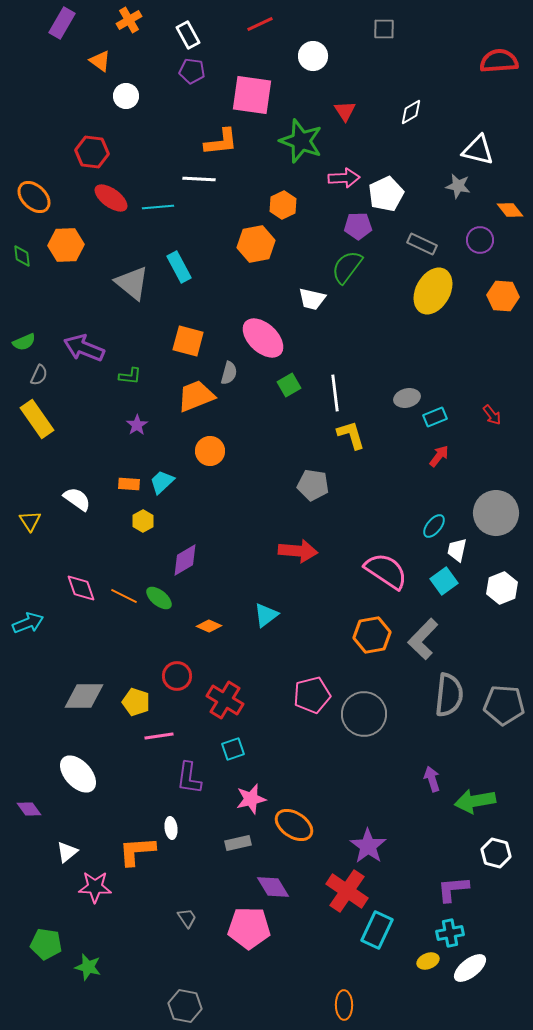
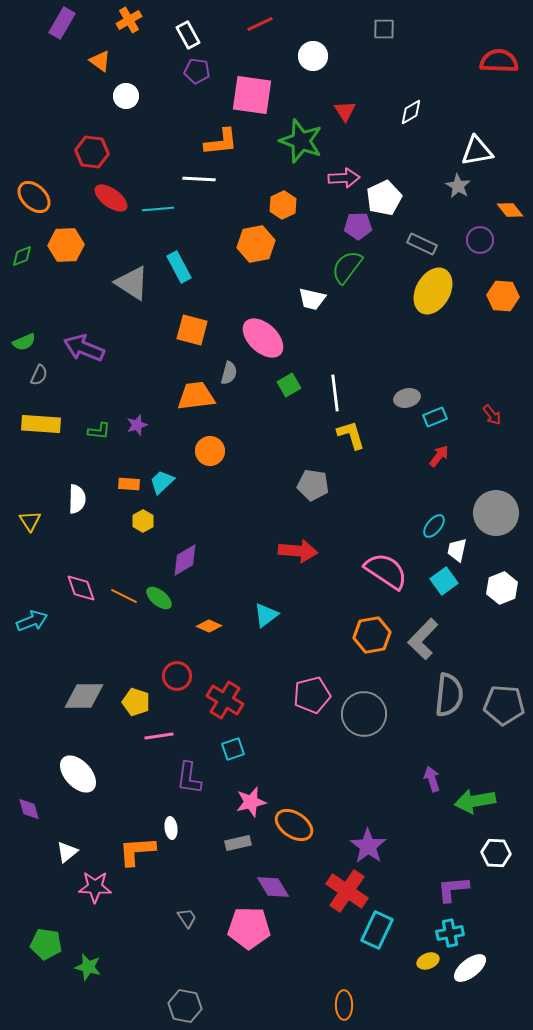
red semicircle at (499, 61): rotated 6 degrees clockwise
purple pentagon at (192, 71): moved 5 px right
white triangle at (478, 150): moved 1 px left, 1 px down; rotated 24 degrees counterclockwise
gray star at (458, 186): rotated 20 degrees clockwise
white pentagon at (386, 194): moved 2 px left, 4 px down
cyan line at (158, 207): moved 2 px down
green diamond at (22, 256): rotated 75 degrees clockwise
gray triangle at (132, 283): rotated 6 degrees counterclockwise
orange square at (188, 341): moved 4 px right, 11 px up
green L-shape at (130, 376): moved 31 px left, 55 px down
orange trapezoid at (196, 396): rotated 15 degrees clockwise
yellow rectangle at (37, 419): moved 4 px right, 5 px down; rotated 51 degrees counterclockwise
purple star at (137, 425): rotated 15 degrees clockwise
white semicircle at (77, 499): rotated 56 degrees clockwise
cyan arrow at (28, 623): moved 4 px right, 2 px up
pink star at (251, 799): moved 3 px down
purple diamond at (29, 809): rotated 20 degrees clockwise
white hexagon at (496, 853): rotated 12 degrees counterclockwise
